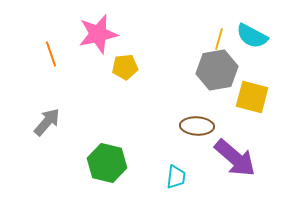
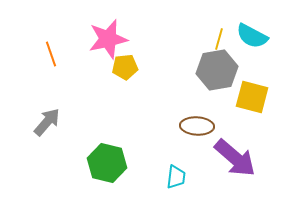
pink star: moved 10 px right, 5 px down
